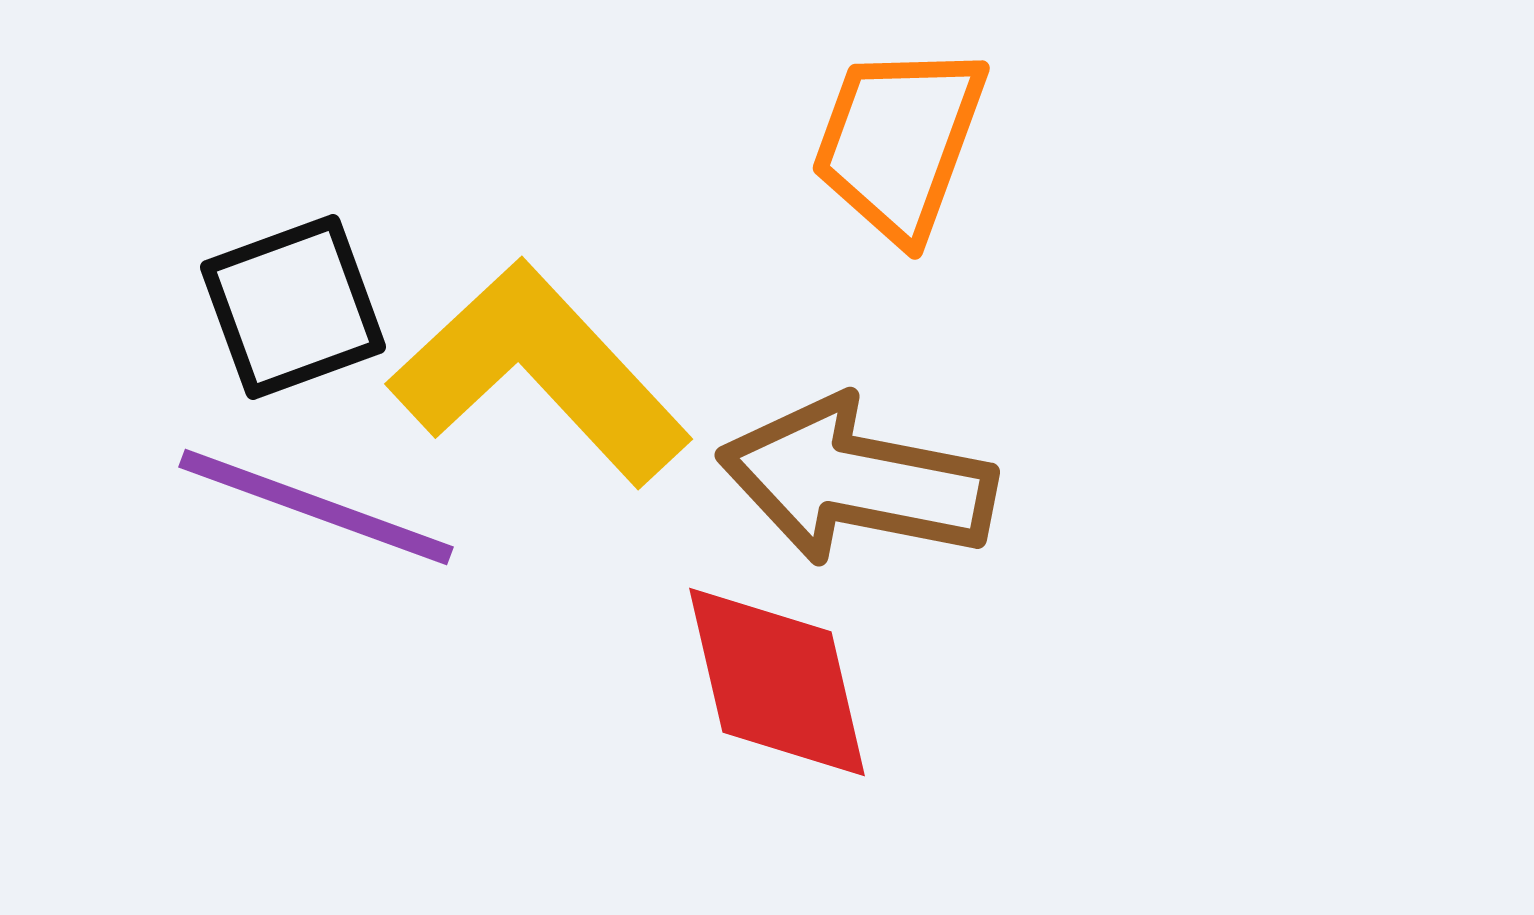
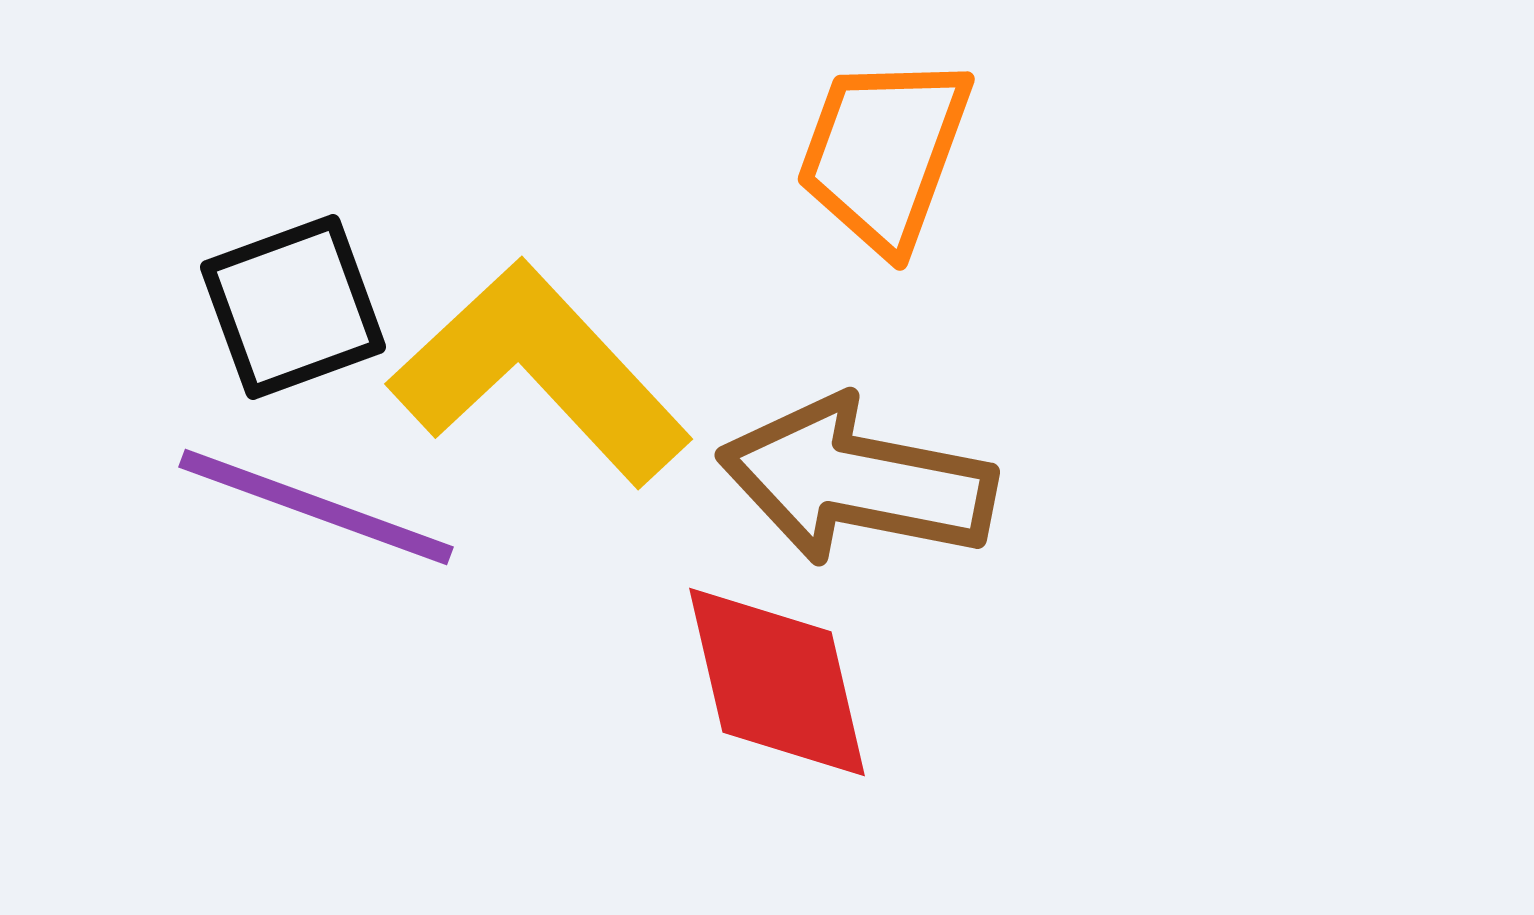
orange trapezoid: moved 15 px left, 11 px down
